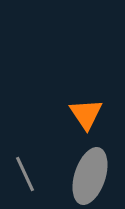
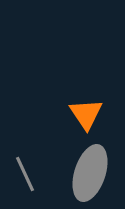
gray ellipse: moved 3 px up
